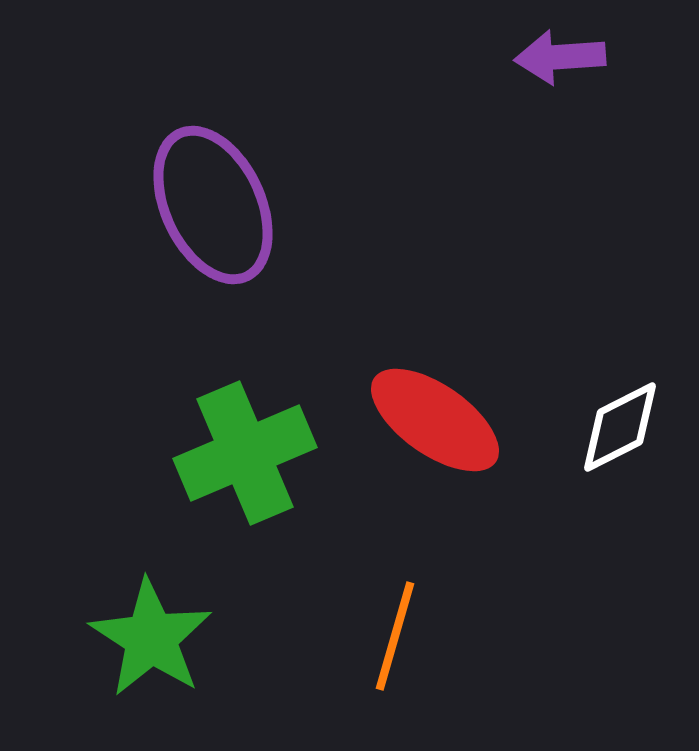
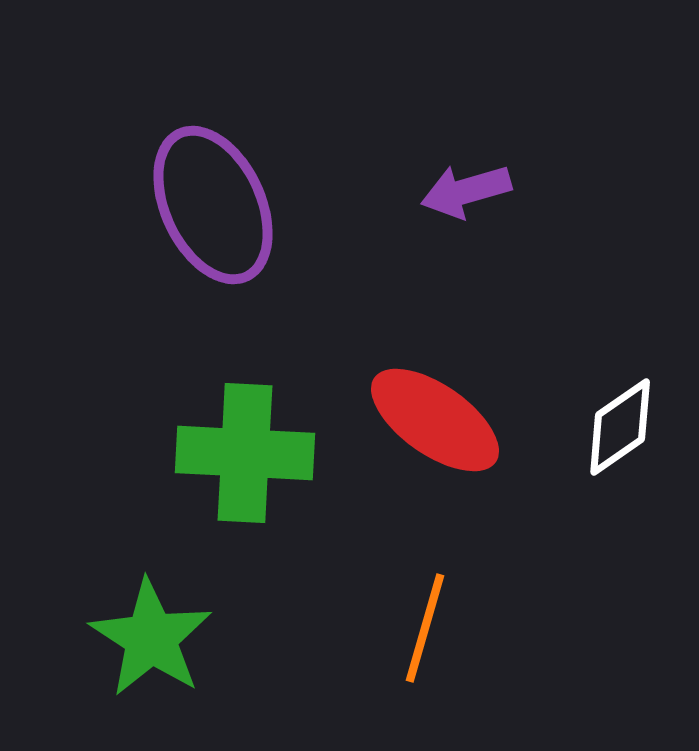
purple arrow: moved 94 px left, 134 px down; rotated 12 degrees counterclockwise
white diamond: rotated 8 degrees counterclockwise
green cross: rotated 26 degrees clockwise
orange line: moved 30 px right, 8 px up
